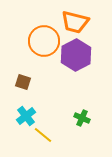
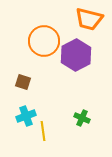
orange trapezoid: moved 14 px right, 3 px up
cyan cross: rotated 18 degrees clockwise
yellow line: moved 4 px up; rotated 42 degrees clockwise
